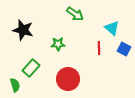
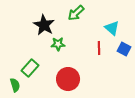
green arrow: moved 1 px right, 1 px up; rotated 102 degrees clockwise
black star: moved 21 px right, 5 px up; rotated 15 degrees clockwise
green rectangle: moved 1 px left
